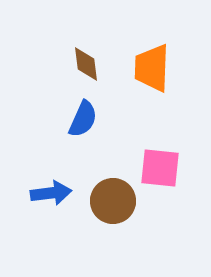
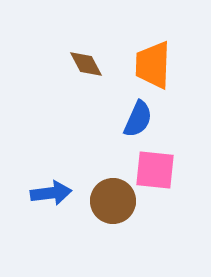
brown diamond: rotated 21 degrees counterclockwise
orange trapezoid: moved 1 px right, 3 px up
blue semicircle: moved 55 px right
pink square: moved 5 px left, 2 px down
